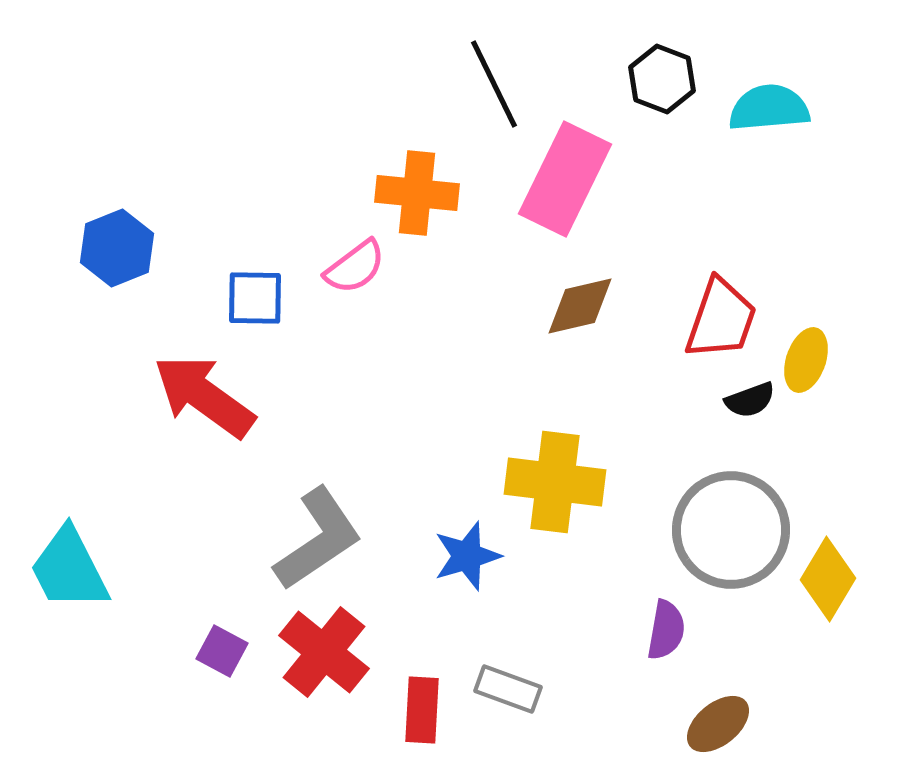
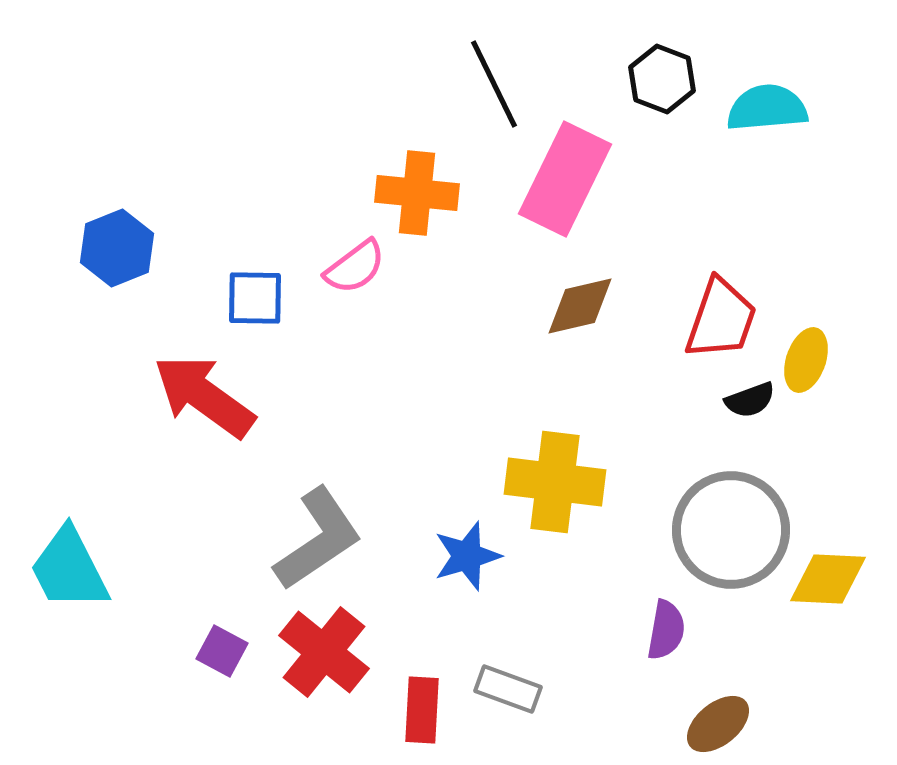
cyan semicircle: moved 2 px left
yellow diamond: rotated 62 degrees clockwise
